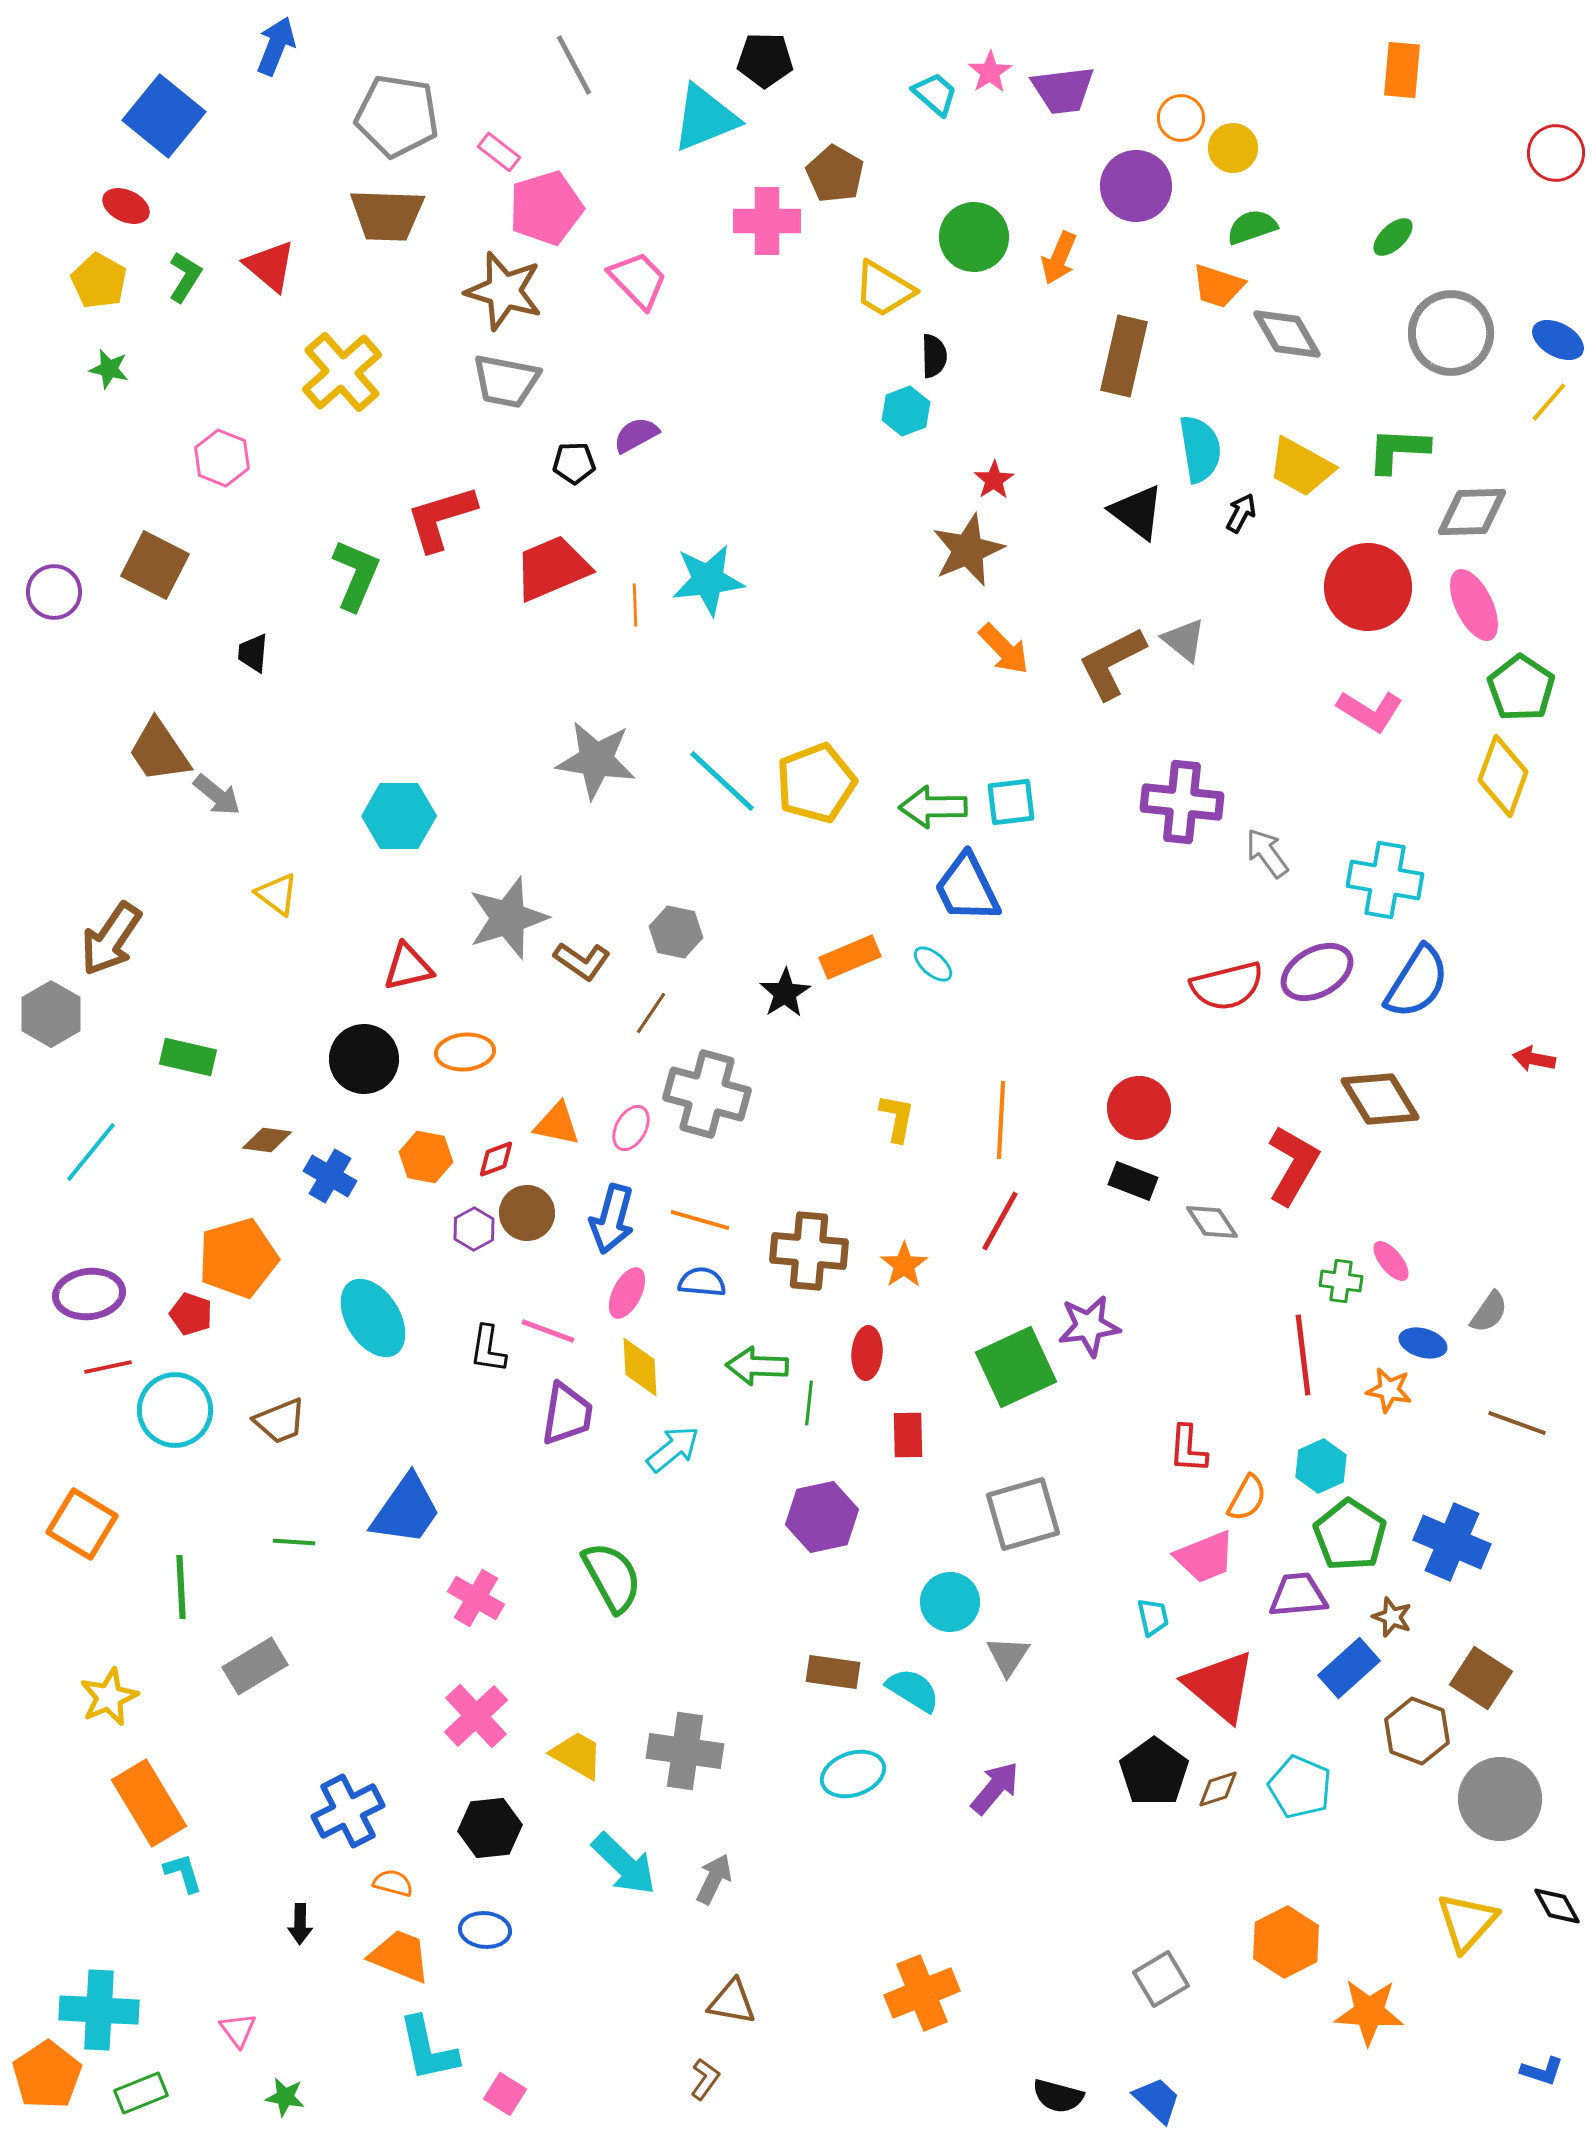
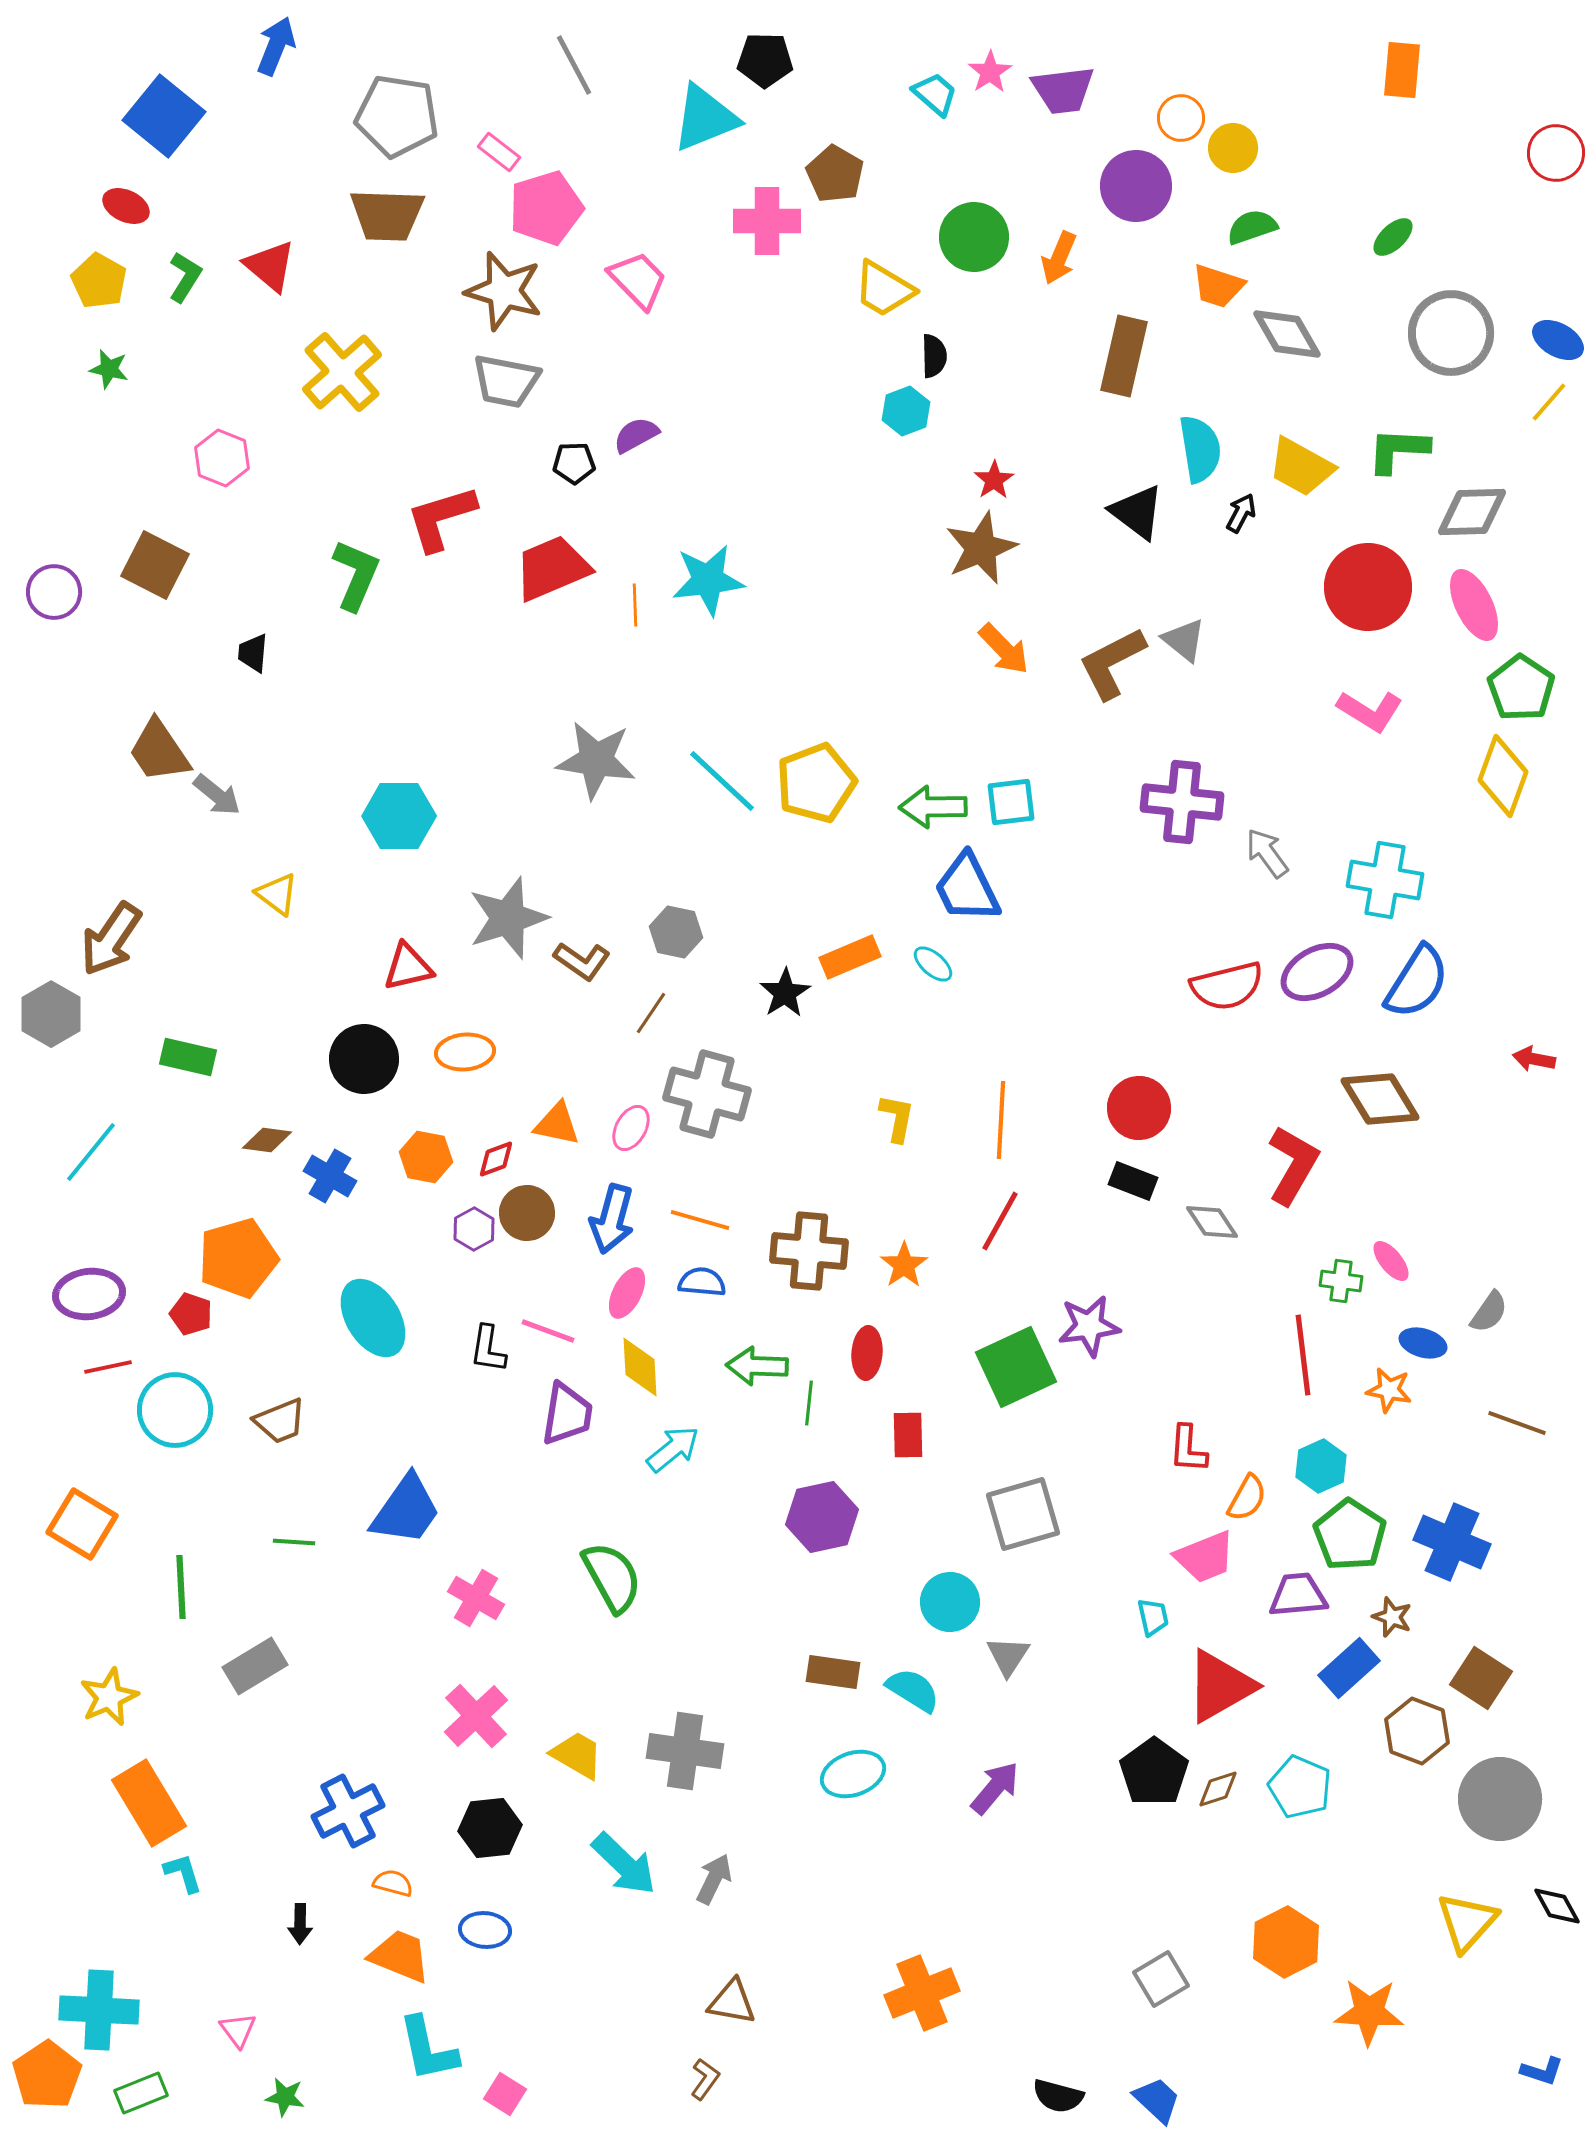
brown star at (968, 550): moved 13 px right, 2 px up
red triangle at (1220, 1686): rotated 50 degrees clockwise
